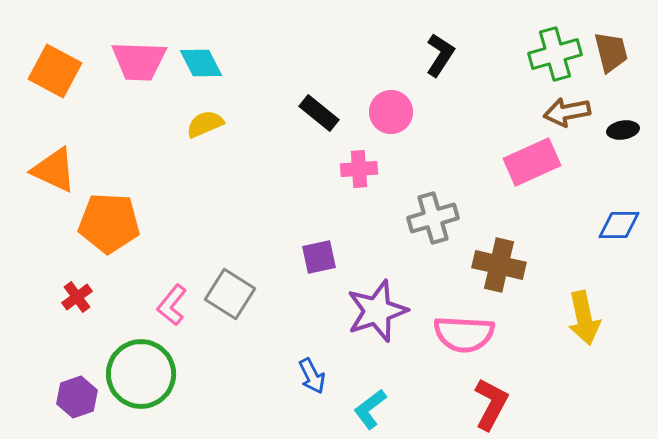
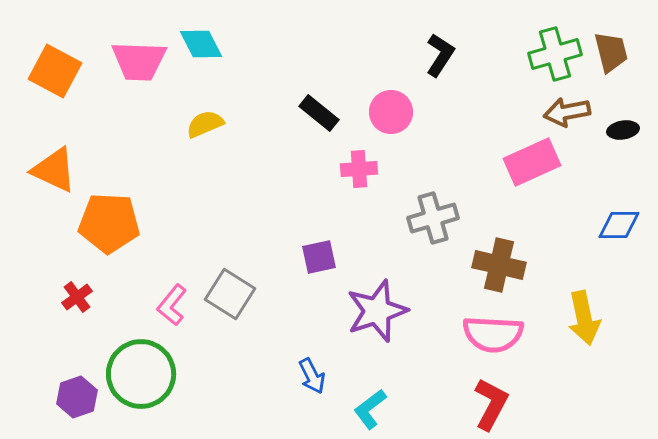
cyan diamond: moved 19 px up
pink semicircle: moved 29 px right
